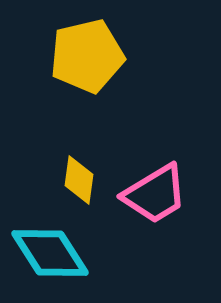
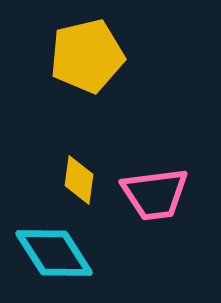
pink trapezoid: rotated 24 degrees clockwise
cyan diamond: moved 4 px right
